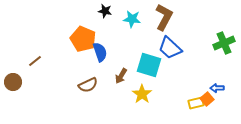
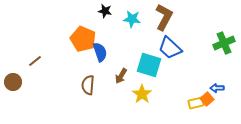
brown semicircle: rotated 120 degrees clockwise
